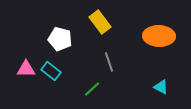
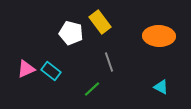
white pentagon: moved 11 px right, 6 px up
pink triangle: rotated 24 degrees counterclockwise
